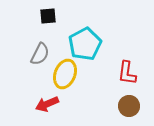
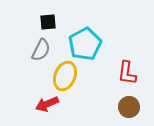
black square: moved 6 px down
gray semicircle: moved 1 px right, 4 px up
yellow ellipse: moved 2 px down
brown circle: moved 1 px down
